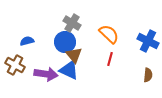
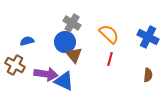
blue cross: moved 4 px up
blue triangle: moved 5 px left, 11 px down
